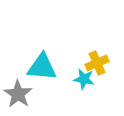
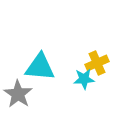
cyan triangle: moved 2 px left
cyan star: rotated 15 degrees counterclockwise
